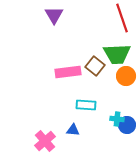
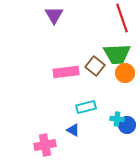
pink rectangle: moved 2 px left
orange circle: moved 1 px left, 3 px up
cyan rectangle: moved 2 px down; rotated 18 degrees counterclockwise
blue triangle: rotated 24 degrees clockwise
pink cross: moved 4 px down; rotated 30 degrees clockwise
